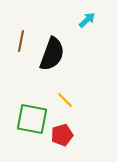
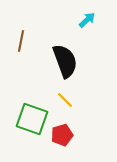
black semicircle: moved 13 px right, 7 px down; rotated 40 degrees counterclockwise
green square: rotated 8 degrees clockwise
